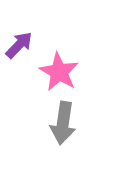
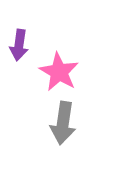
purple arrow: rotated 144 degrees clockwise
